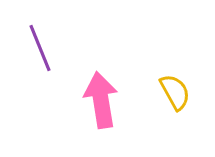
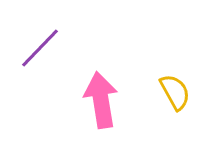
purple line: rotated 66 degrees clockwise
